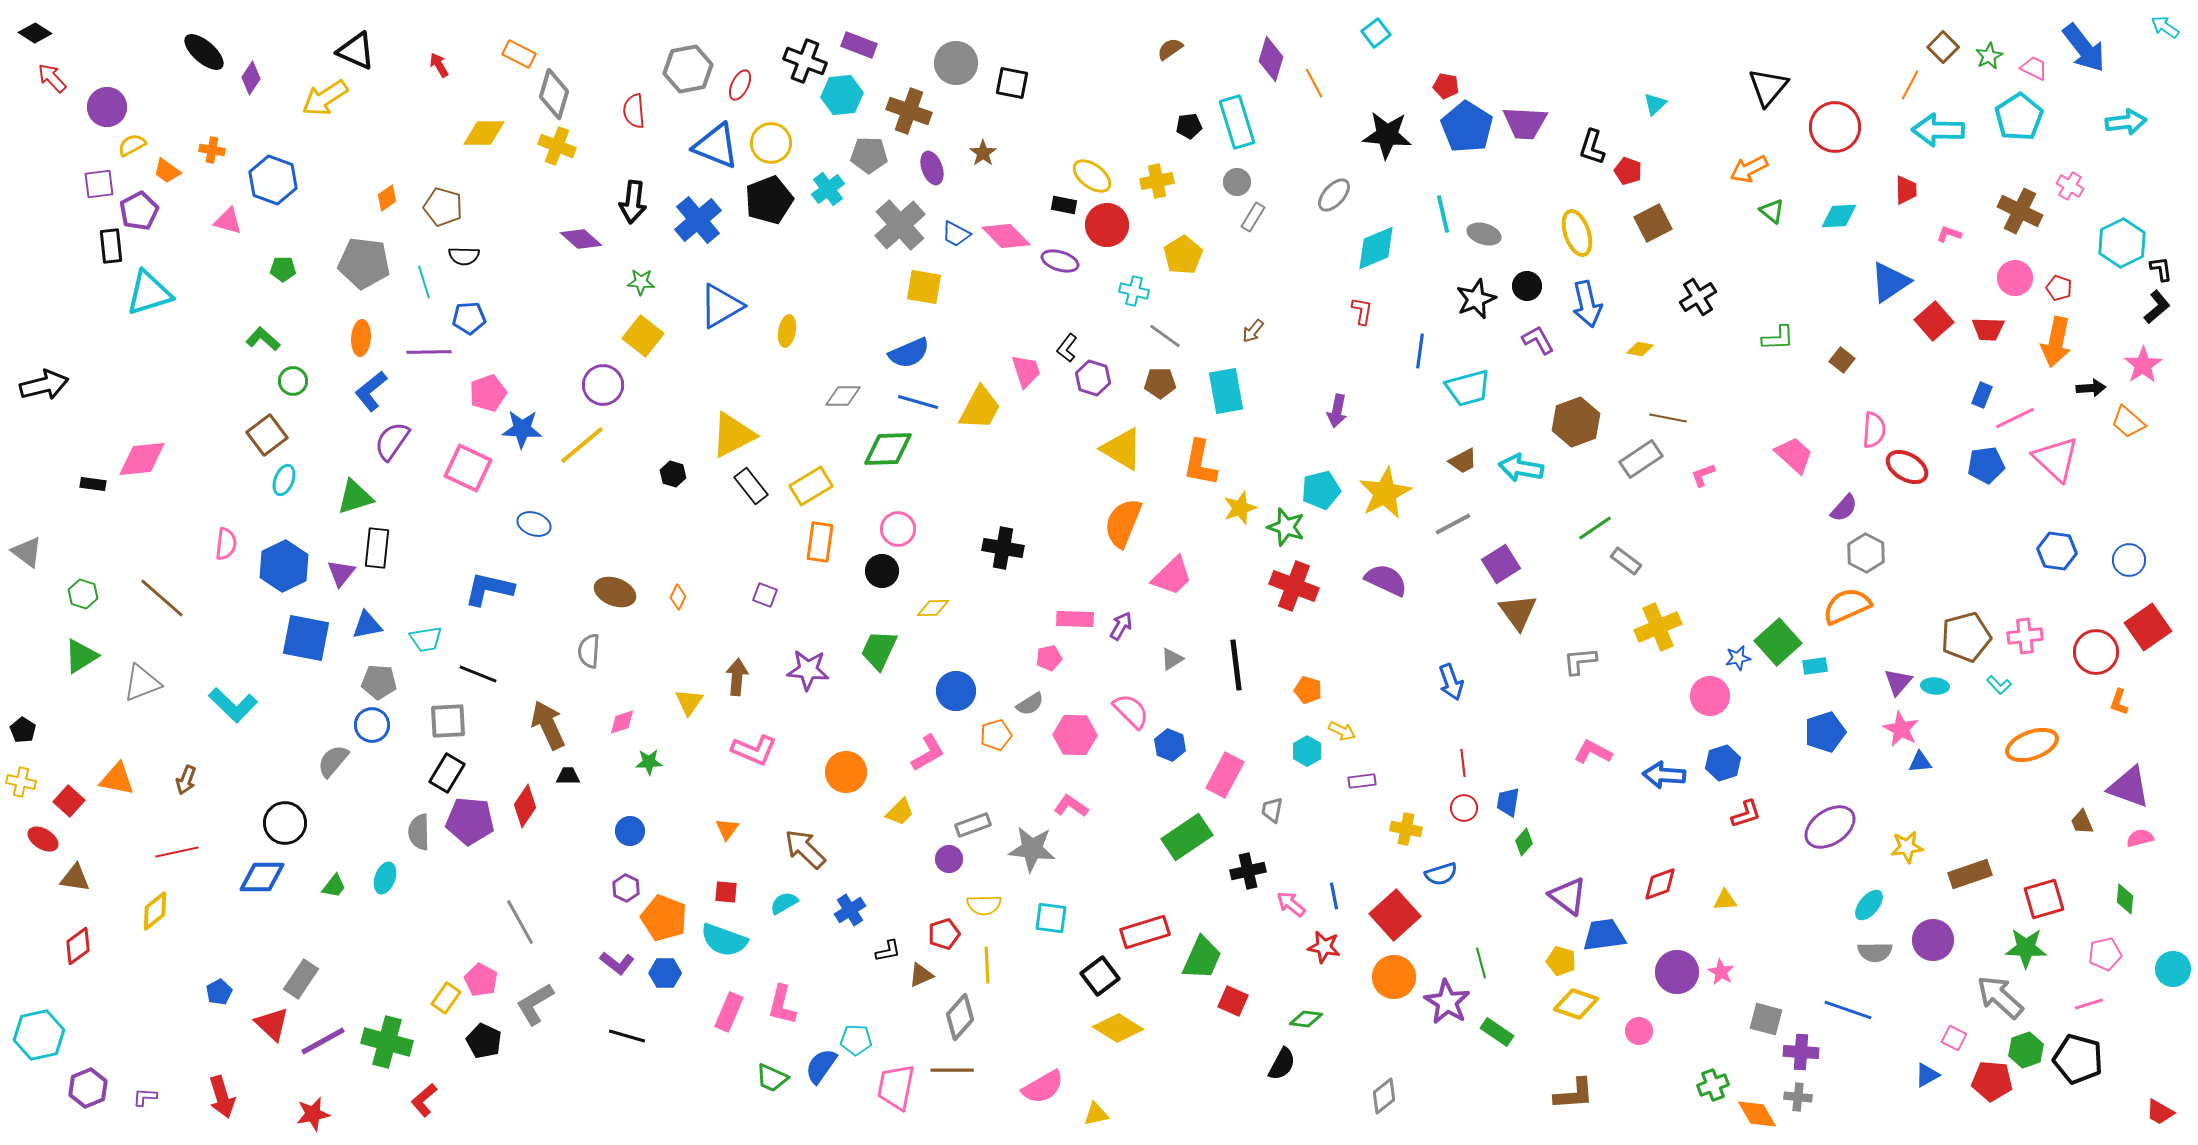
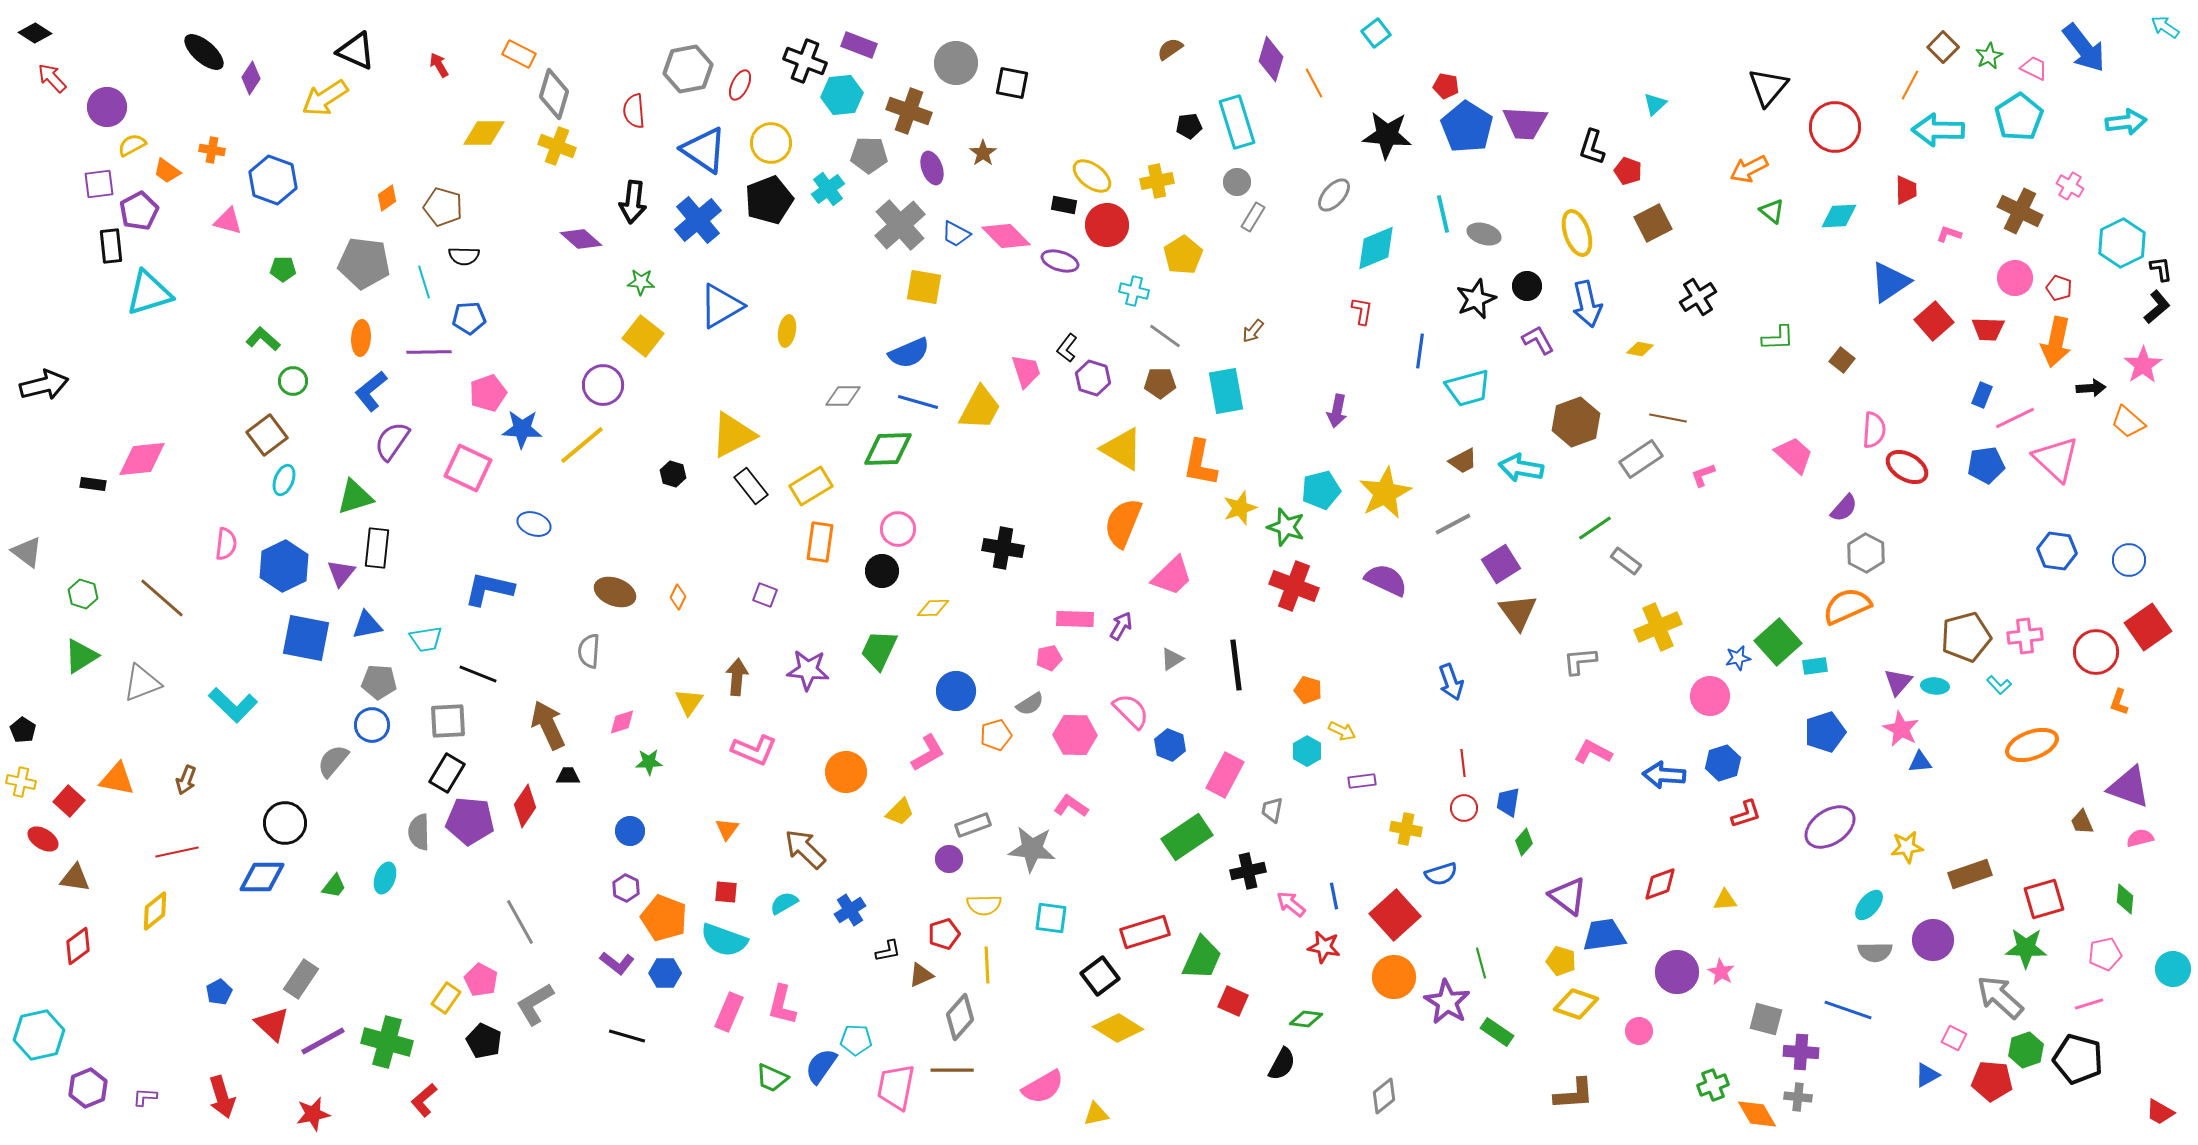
blue triangle at (716, 146): moved 12 px left, 4 px down; rotated 12 degrees clockwise
